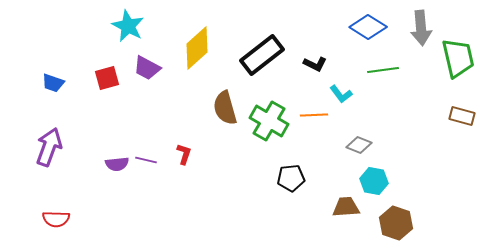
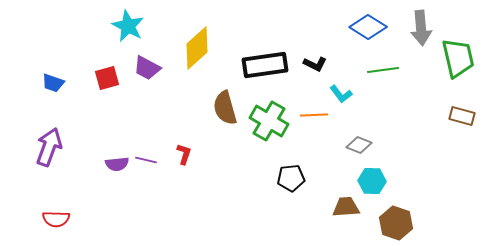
black rectangle: moved 3 px right, 10 px down; rotated 30 degrees clockwise
cyan hexagon: moved 2 px left; rotated 8 degrees counterclockwise
